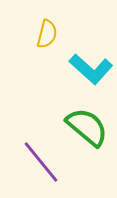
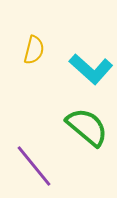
yellow semicircle: moved 13 px left, 16 px down
purple line: moved 7 px left, 4 px down
